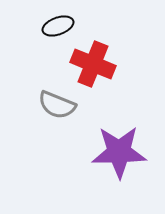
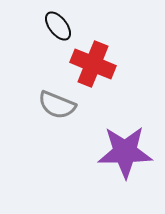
black ellipse: rotated 72 degrees clockwise
purple star: moved 6 px right
